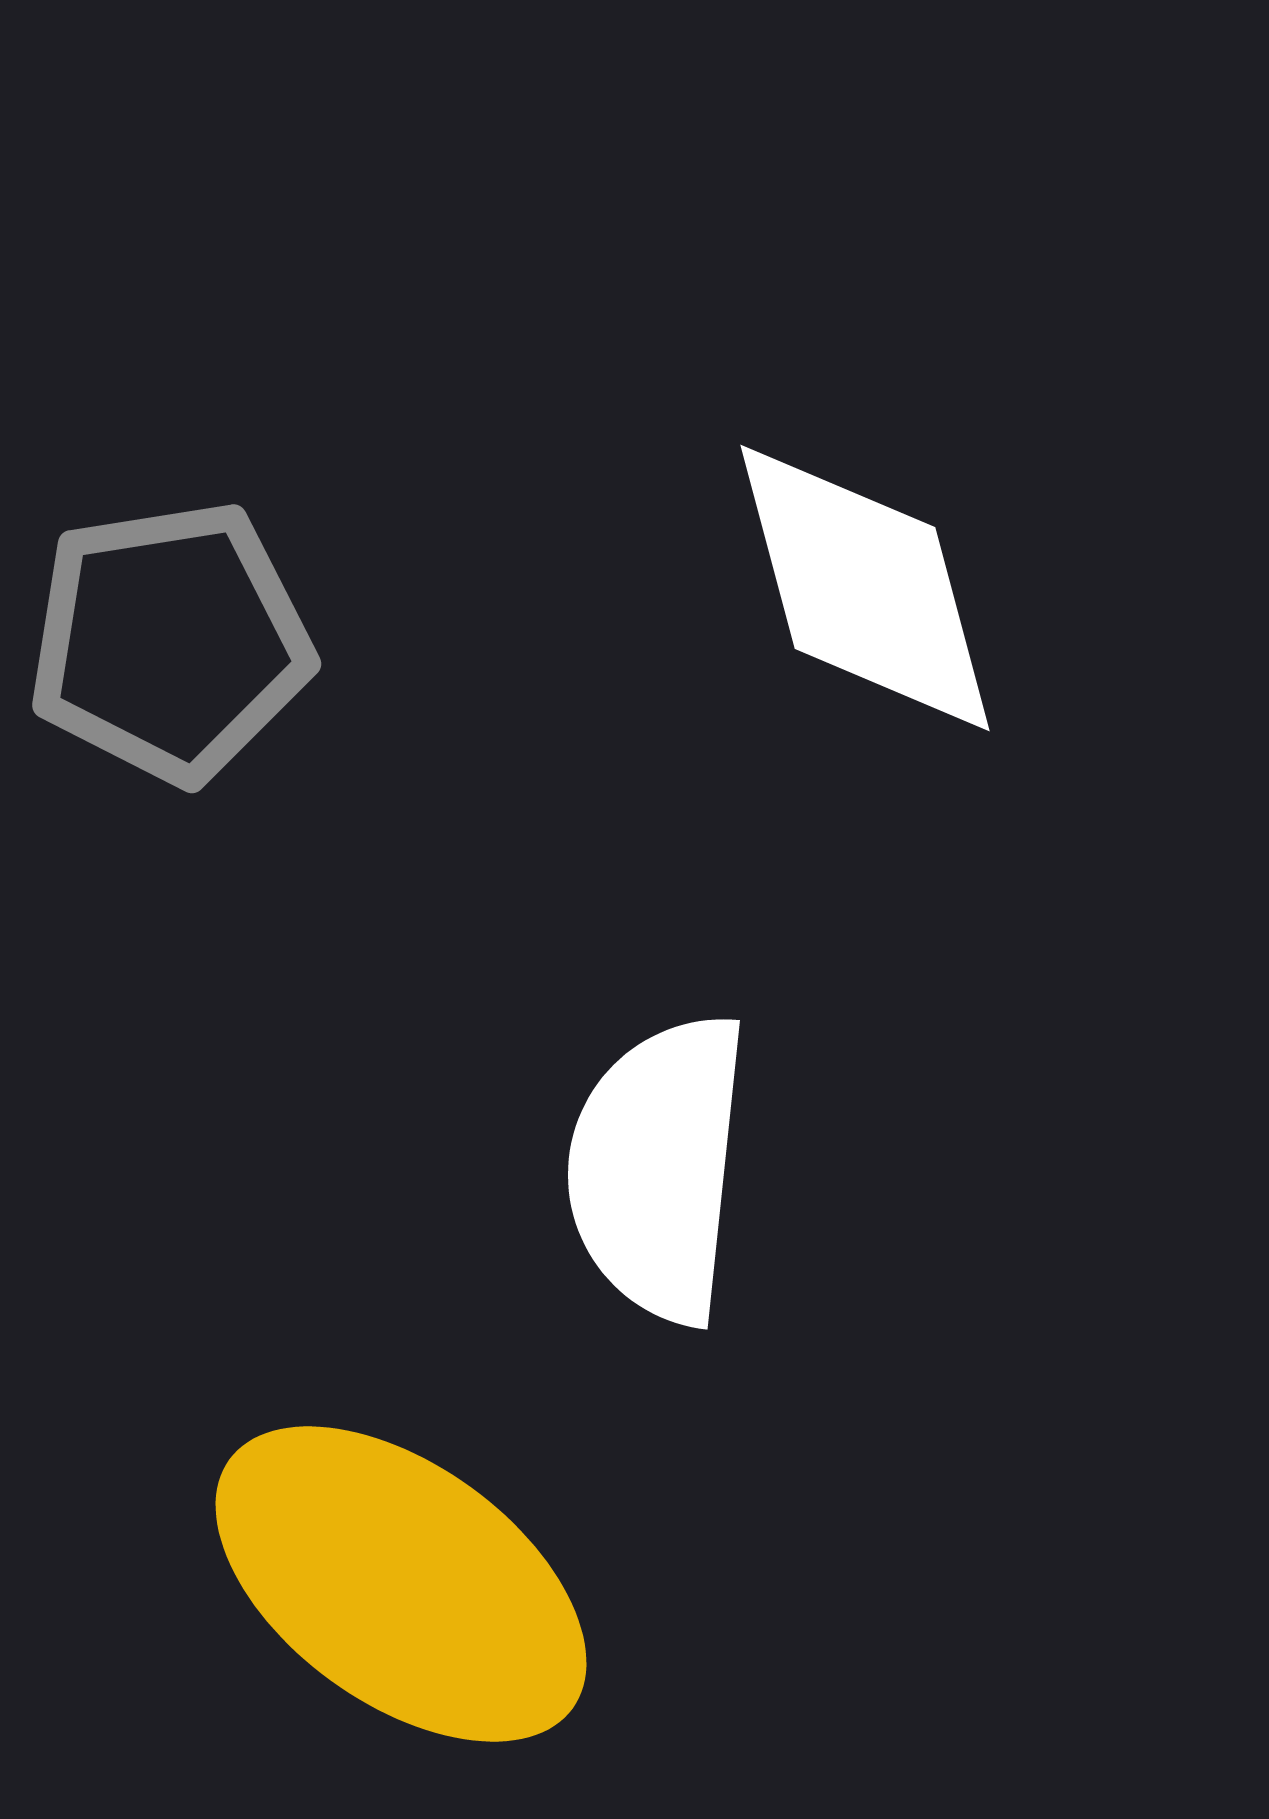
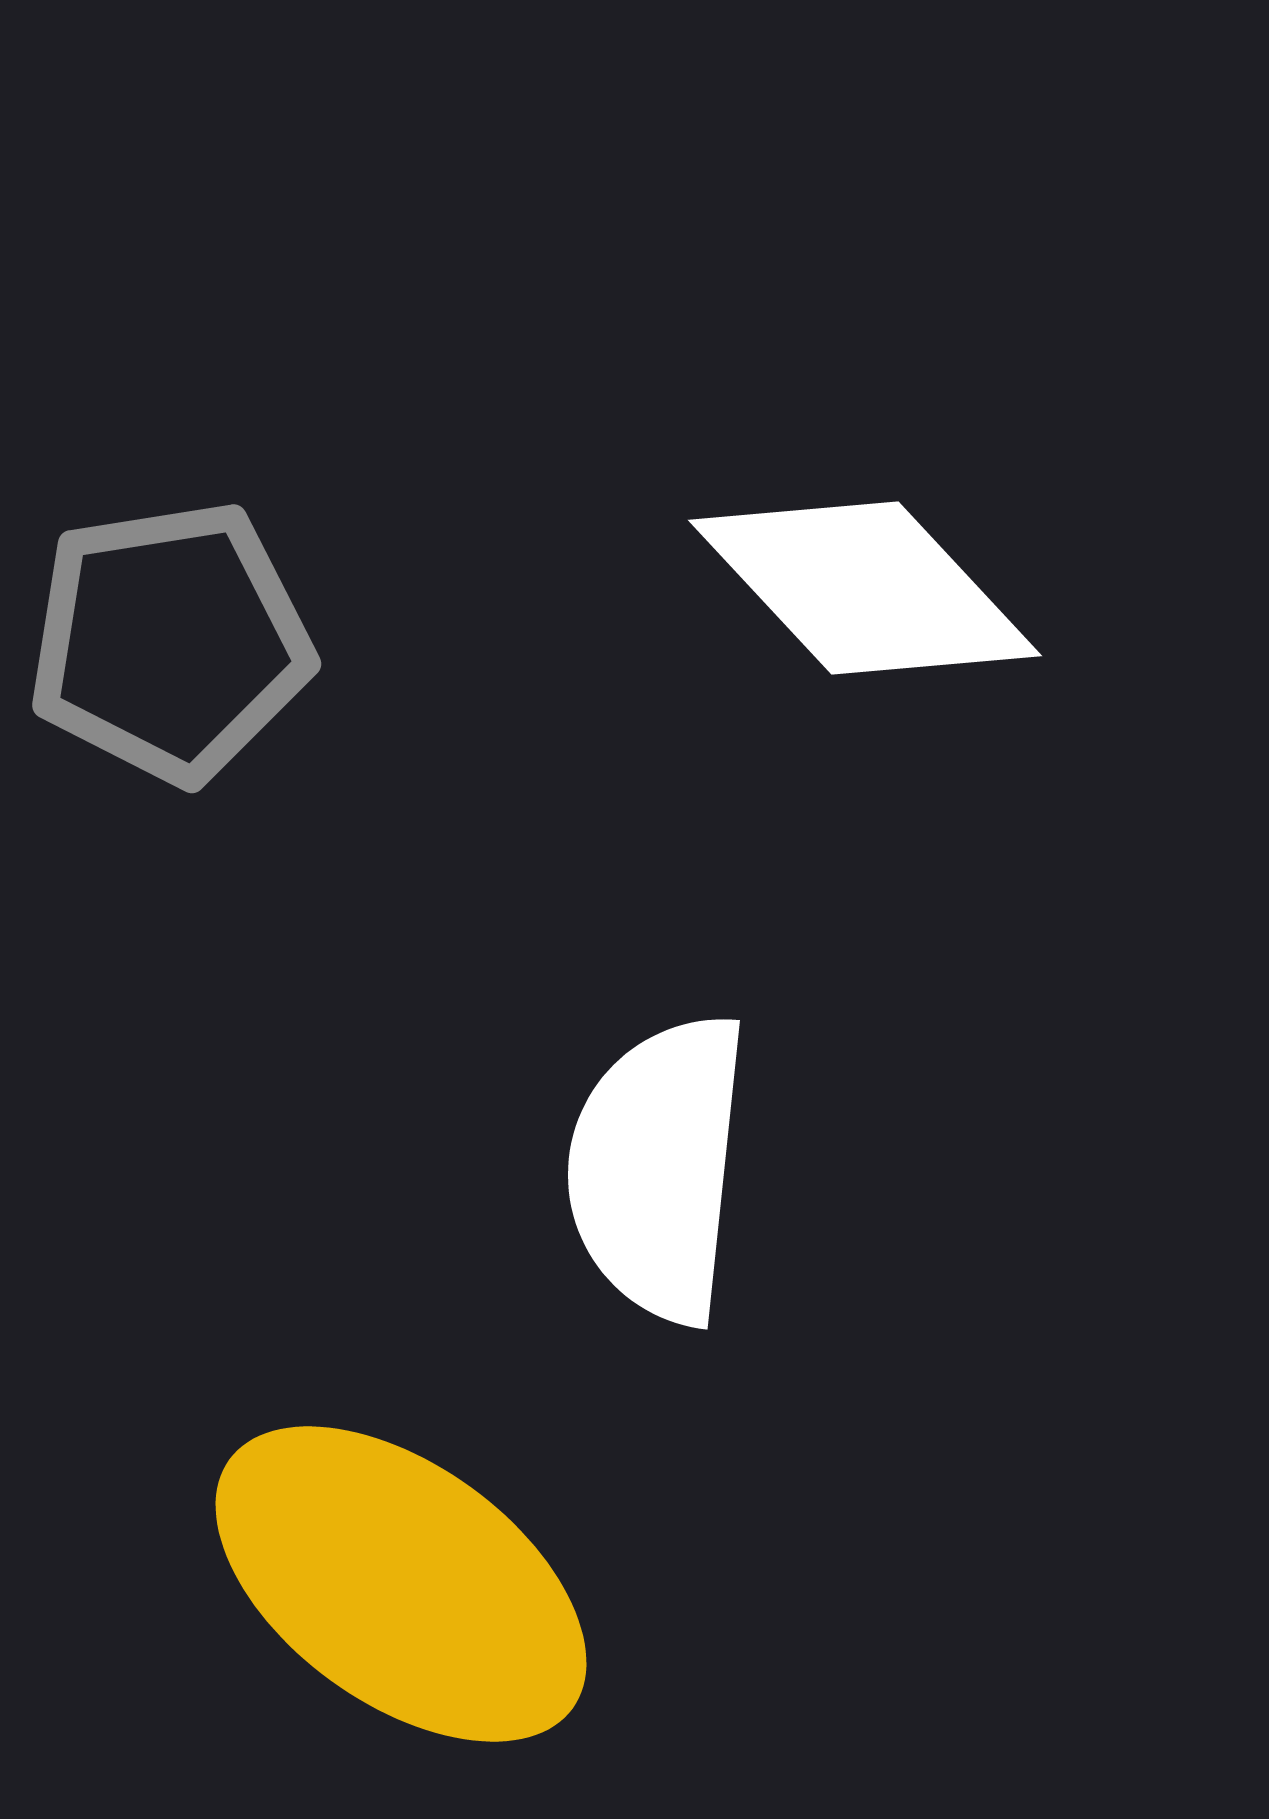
white diamond: rotated 28 degrees counterclockwise
